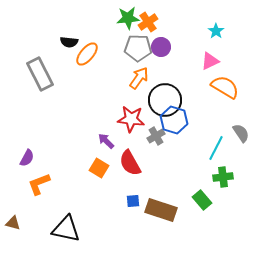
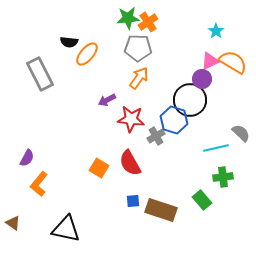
purple circle: moved 41 px right, 32 px down
orange semicircle: moved 8 px right, 25 px up
black circle: moved 25 px right
gray semicircle: rotated 12 degrees counterclockwise
purple arrow: moved 1 px right, 41 px up; rotated 72 degrees counterclockwise
cyan line: rotated 50 degrees clockwise
orange L-shape: rotated 30 degrees counterclockwise
brown triangle: rotated 21 degrees clockwise
